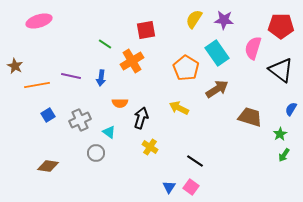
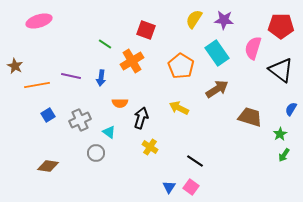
red square: rotated 30 degrees clockwise
orange pentagon: moved 5 px left, 2 px up
